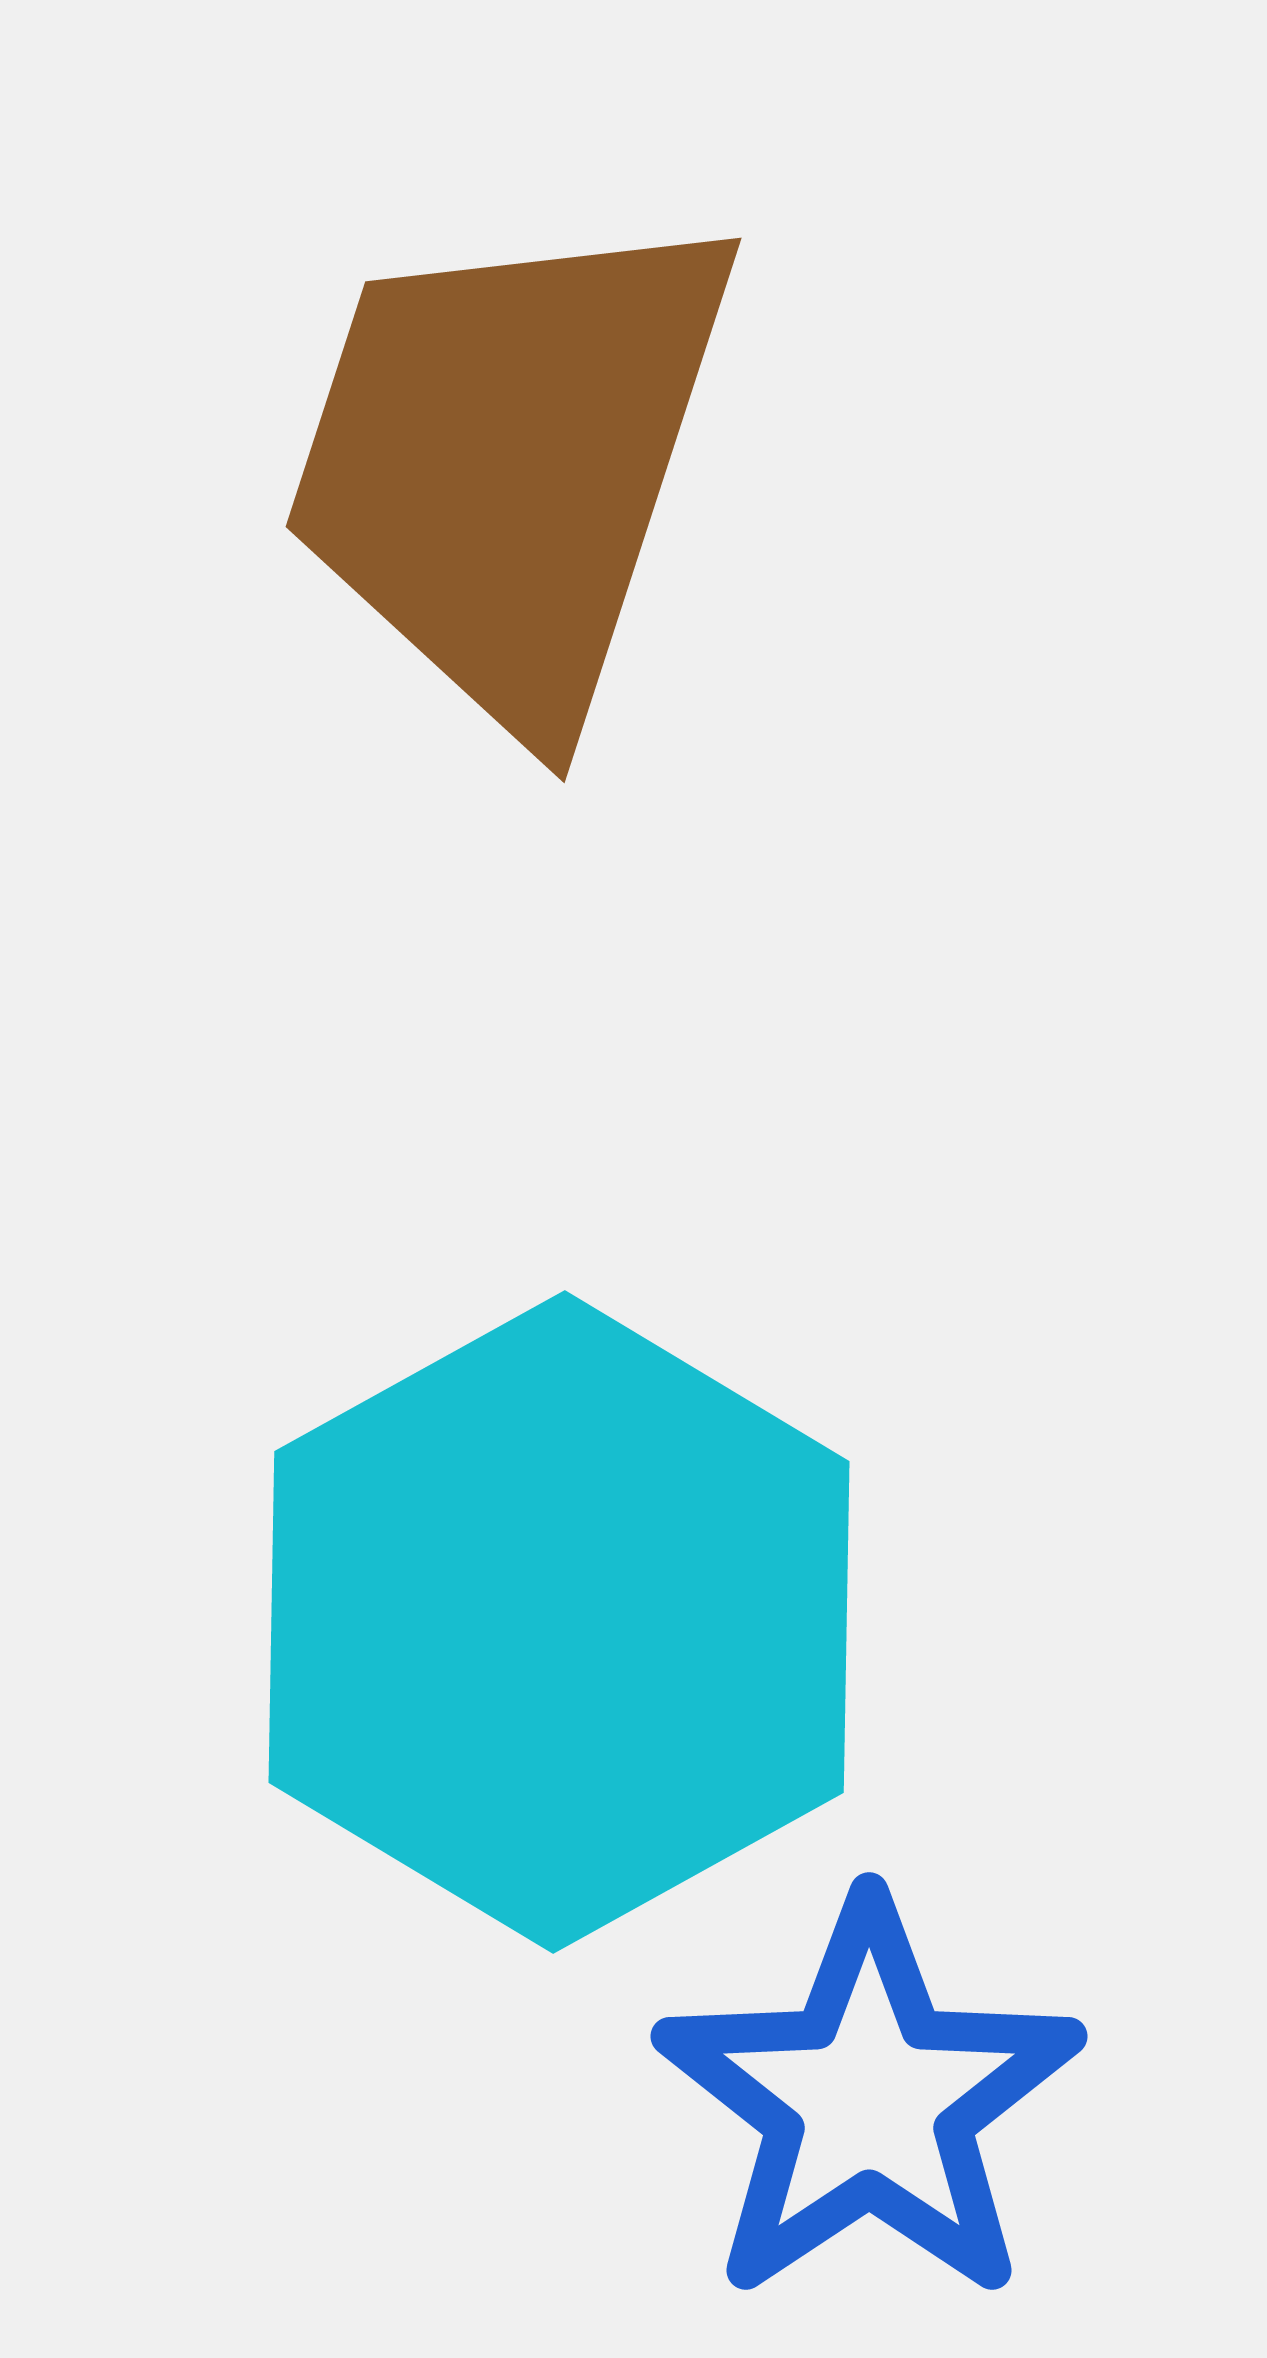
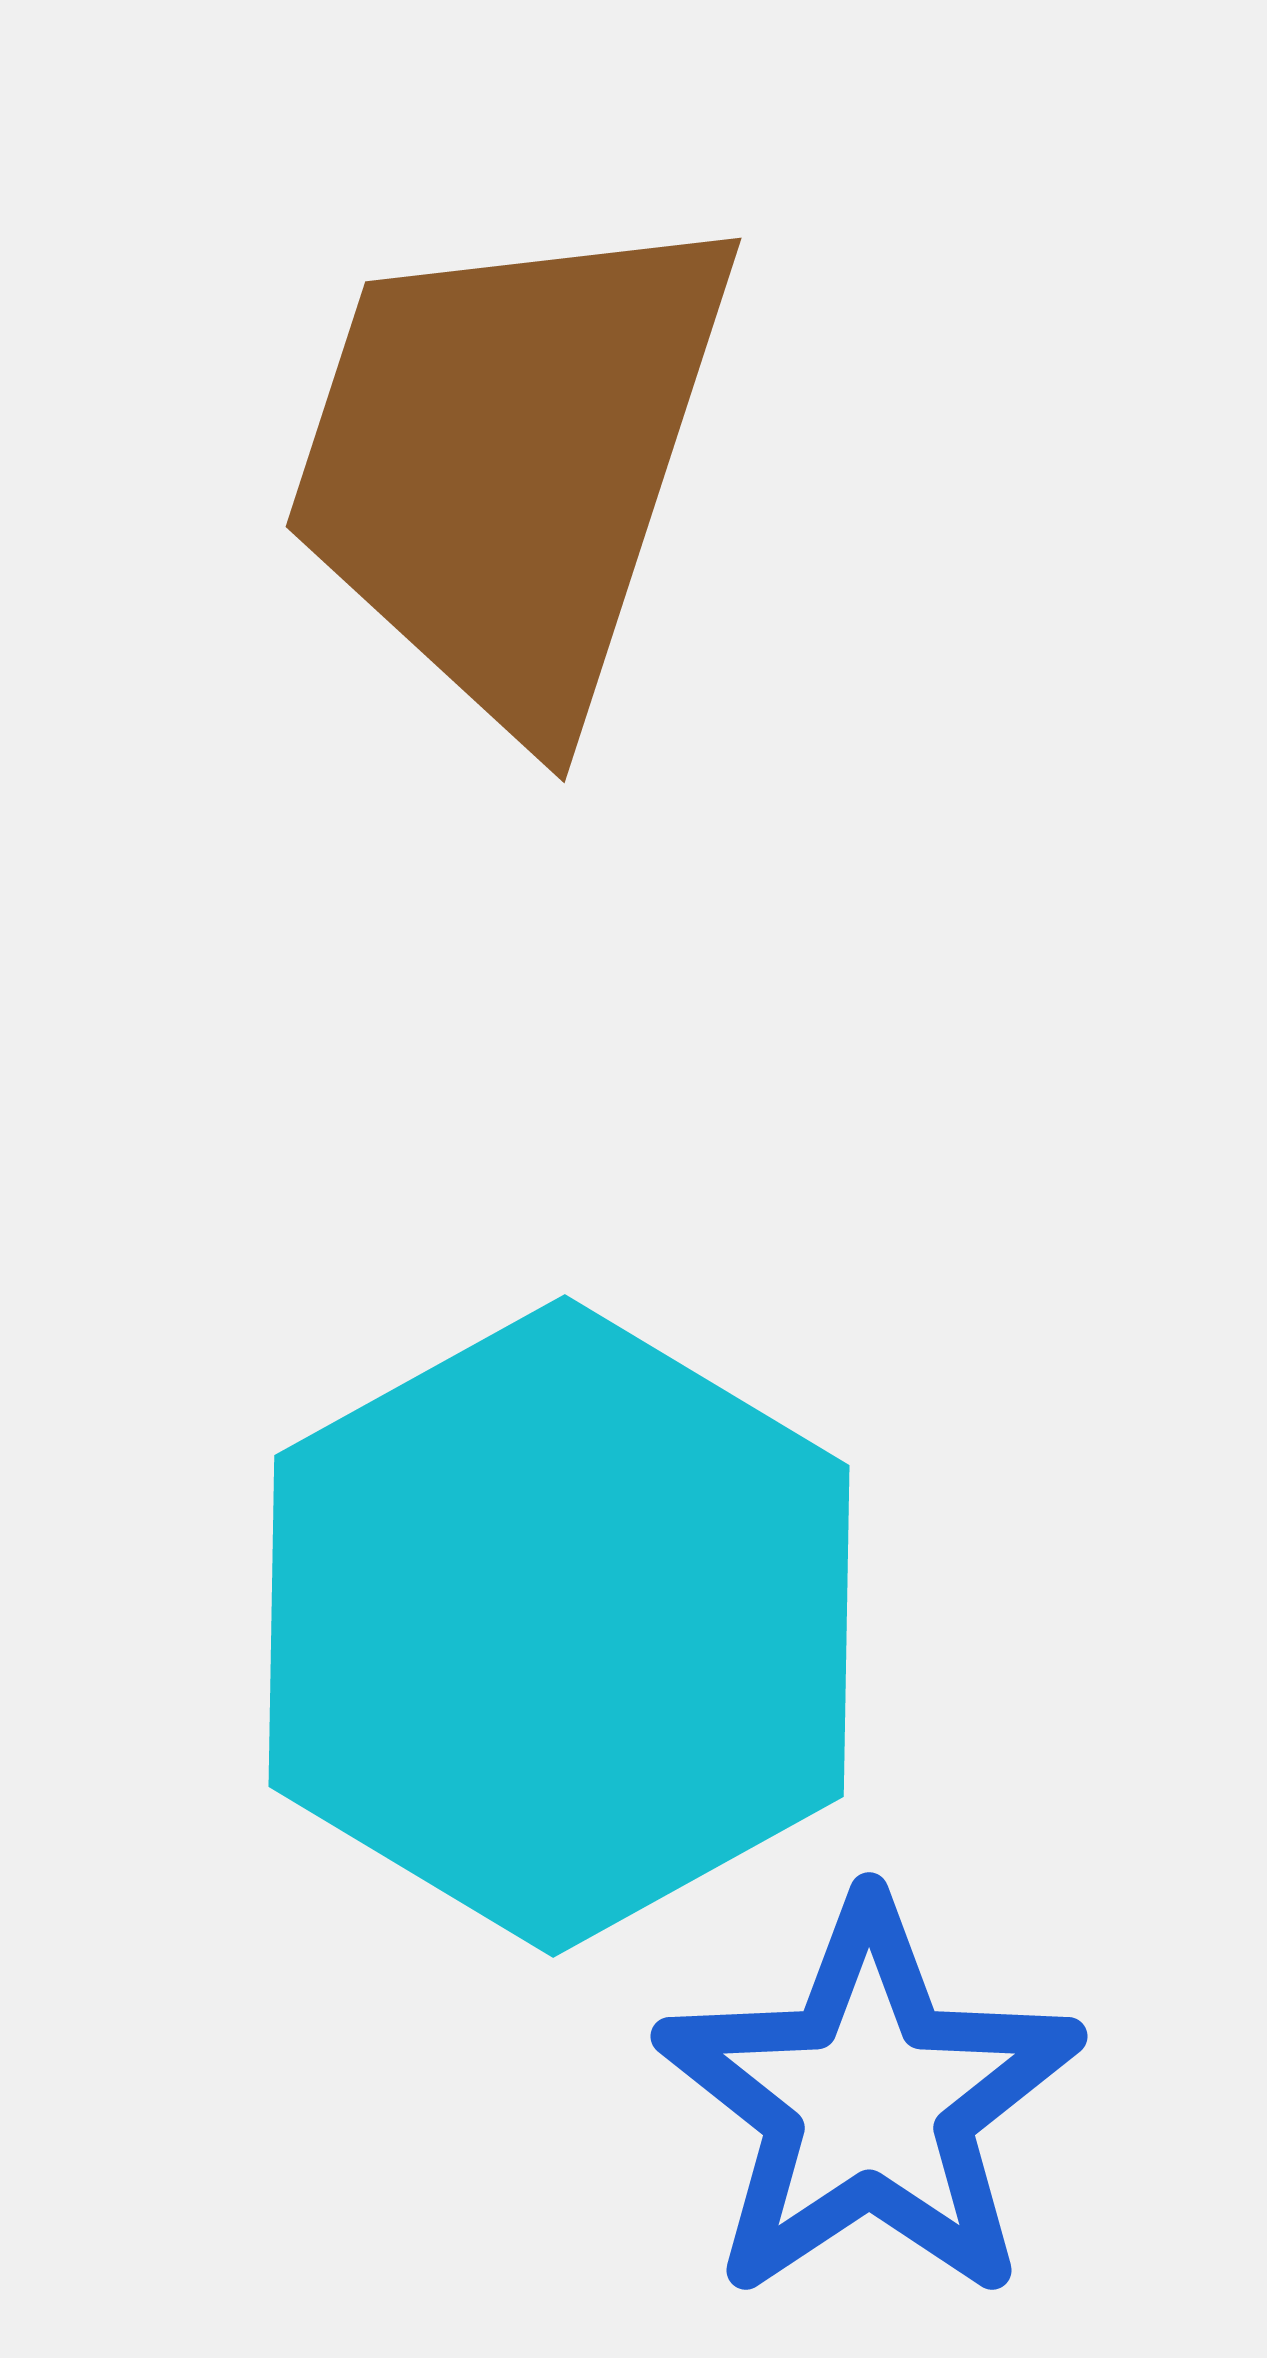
cyan hexagon: moved 4 px down
